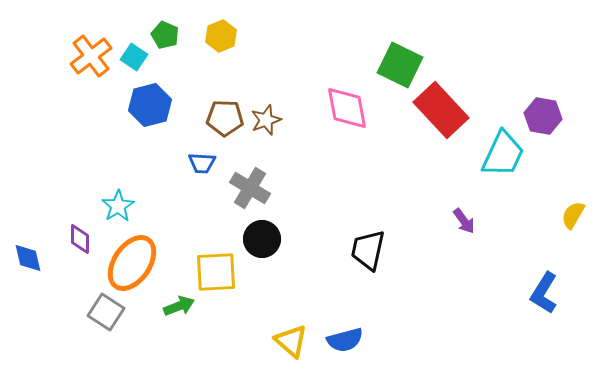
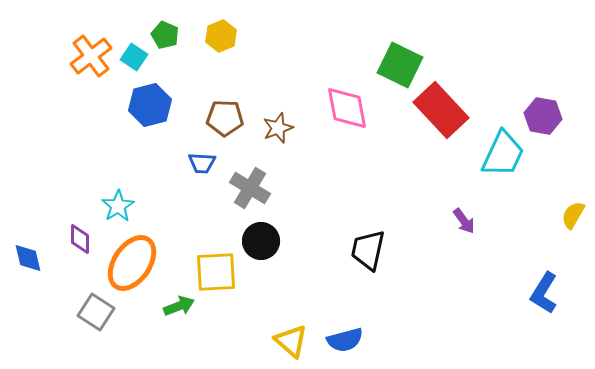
brown star: moved 12 px right, 8 px down
black circle: moved 1 px left, 2 px down
gray square: moved 10 px left
